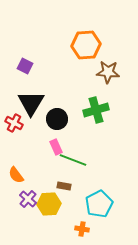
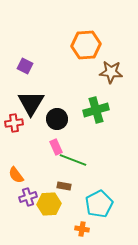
brown star: moved 3 px right
red cross: rotated 36 degrees counterclockwise
purple cross: moved 2 px up; rotated 30 degrees clockwise
